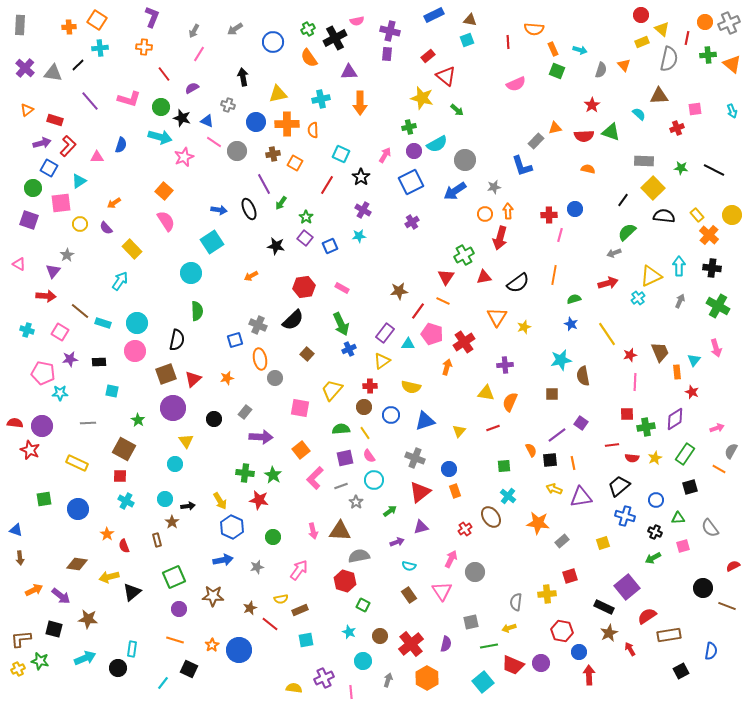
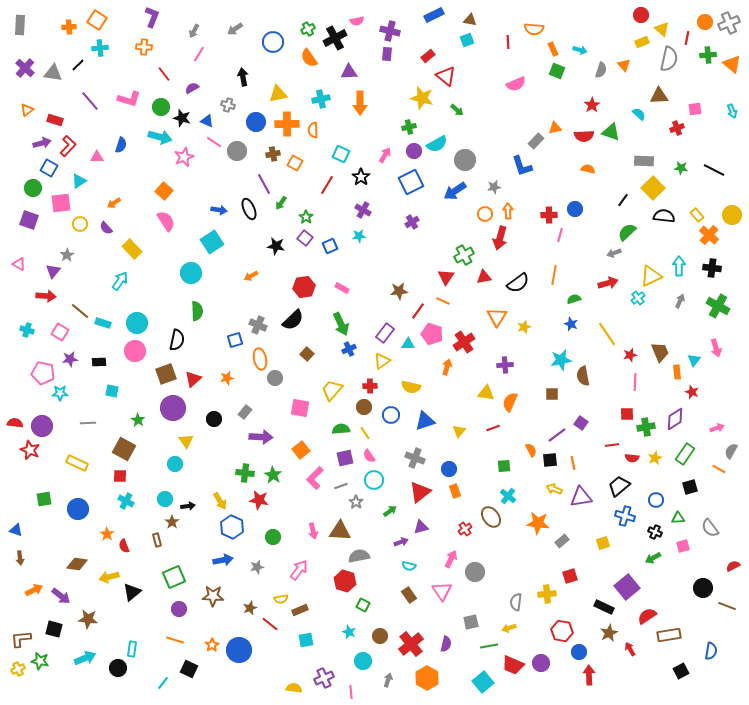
purple arrow at (397, 542): moved 4 px right
